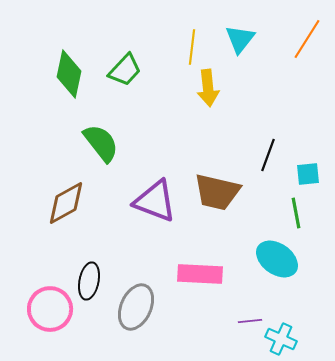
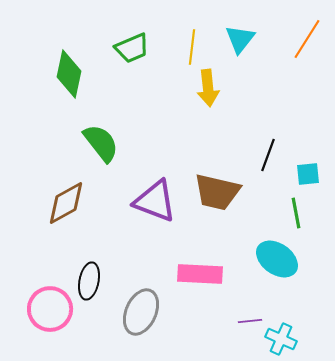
green trapezoid: moved 7 px right, 22 px up; rotated 24 degrees clockwise
gray ellipse: moved 5 px right, 5 px down
